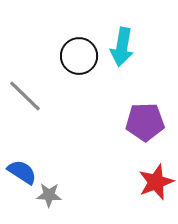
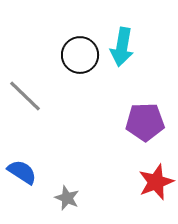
black circle: moved 1 px right, 1 px up
gray star: moved 18 px right, 3 px down; rotated 20 degrees clockwise
